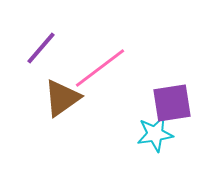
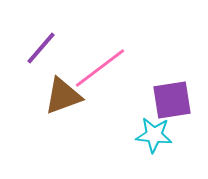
brown triangle: moved 1 px right, 2 px up; rotated 15 degrees clockwise
purple square: moved 3 px up
cyan star: moved 1 px left, 1 px down; rotated 15 degrees clockwise
